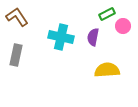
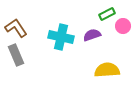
brown L-shape: moved 1 px left, 11 px down
purple semicircle: moved 1 px left, 2 px up; rotated 60 degrees clockwise
gray rectangle: rotated 35 degrees counterclockwise
